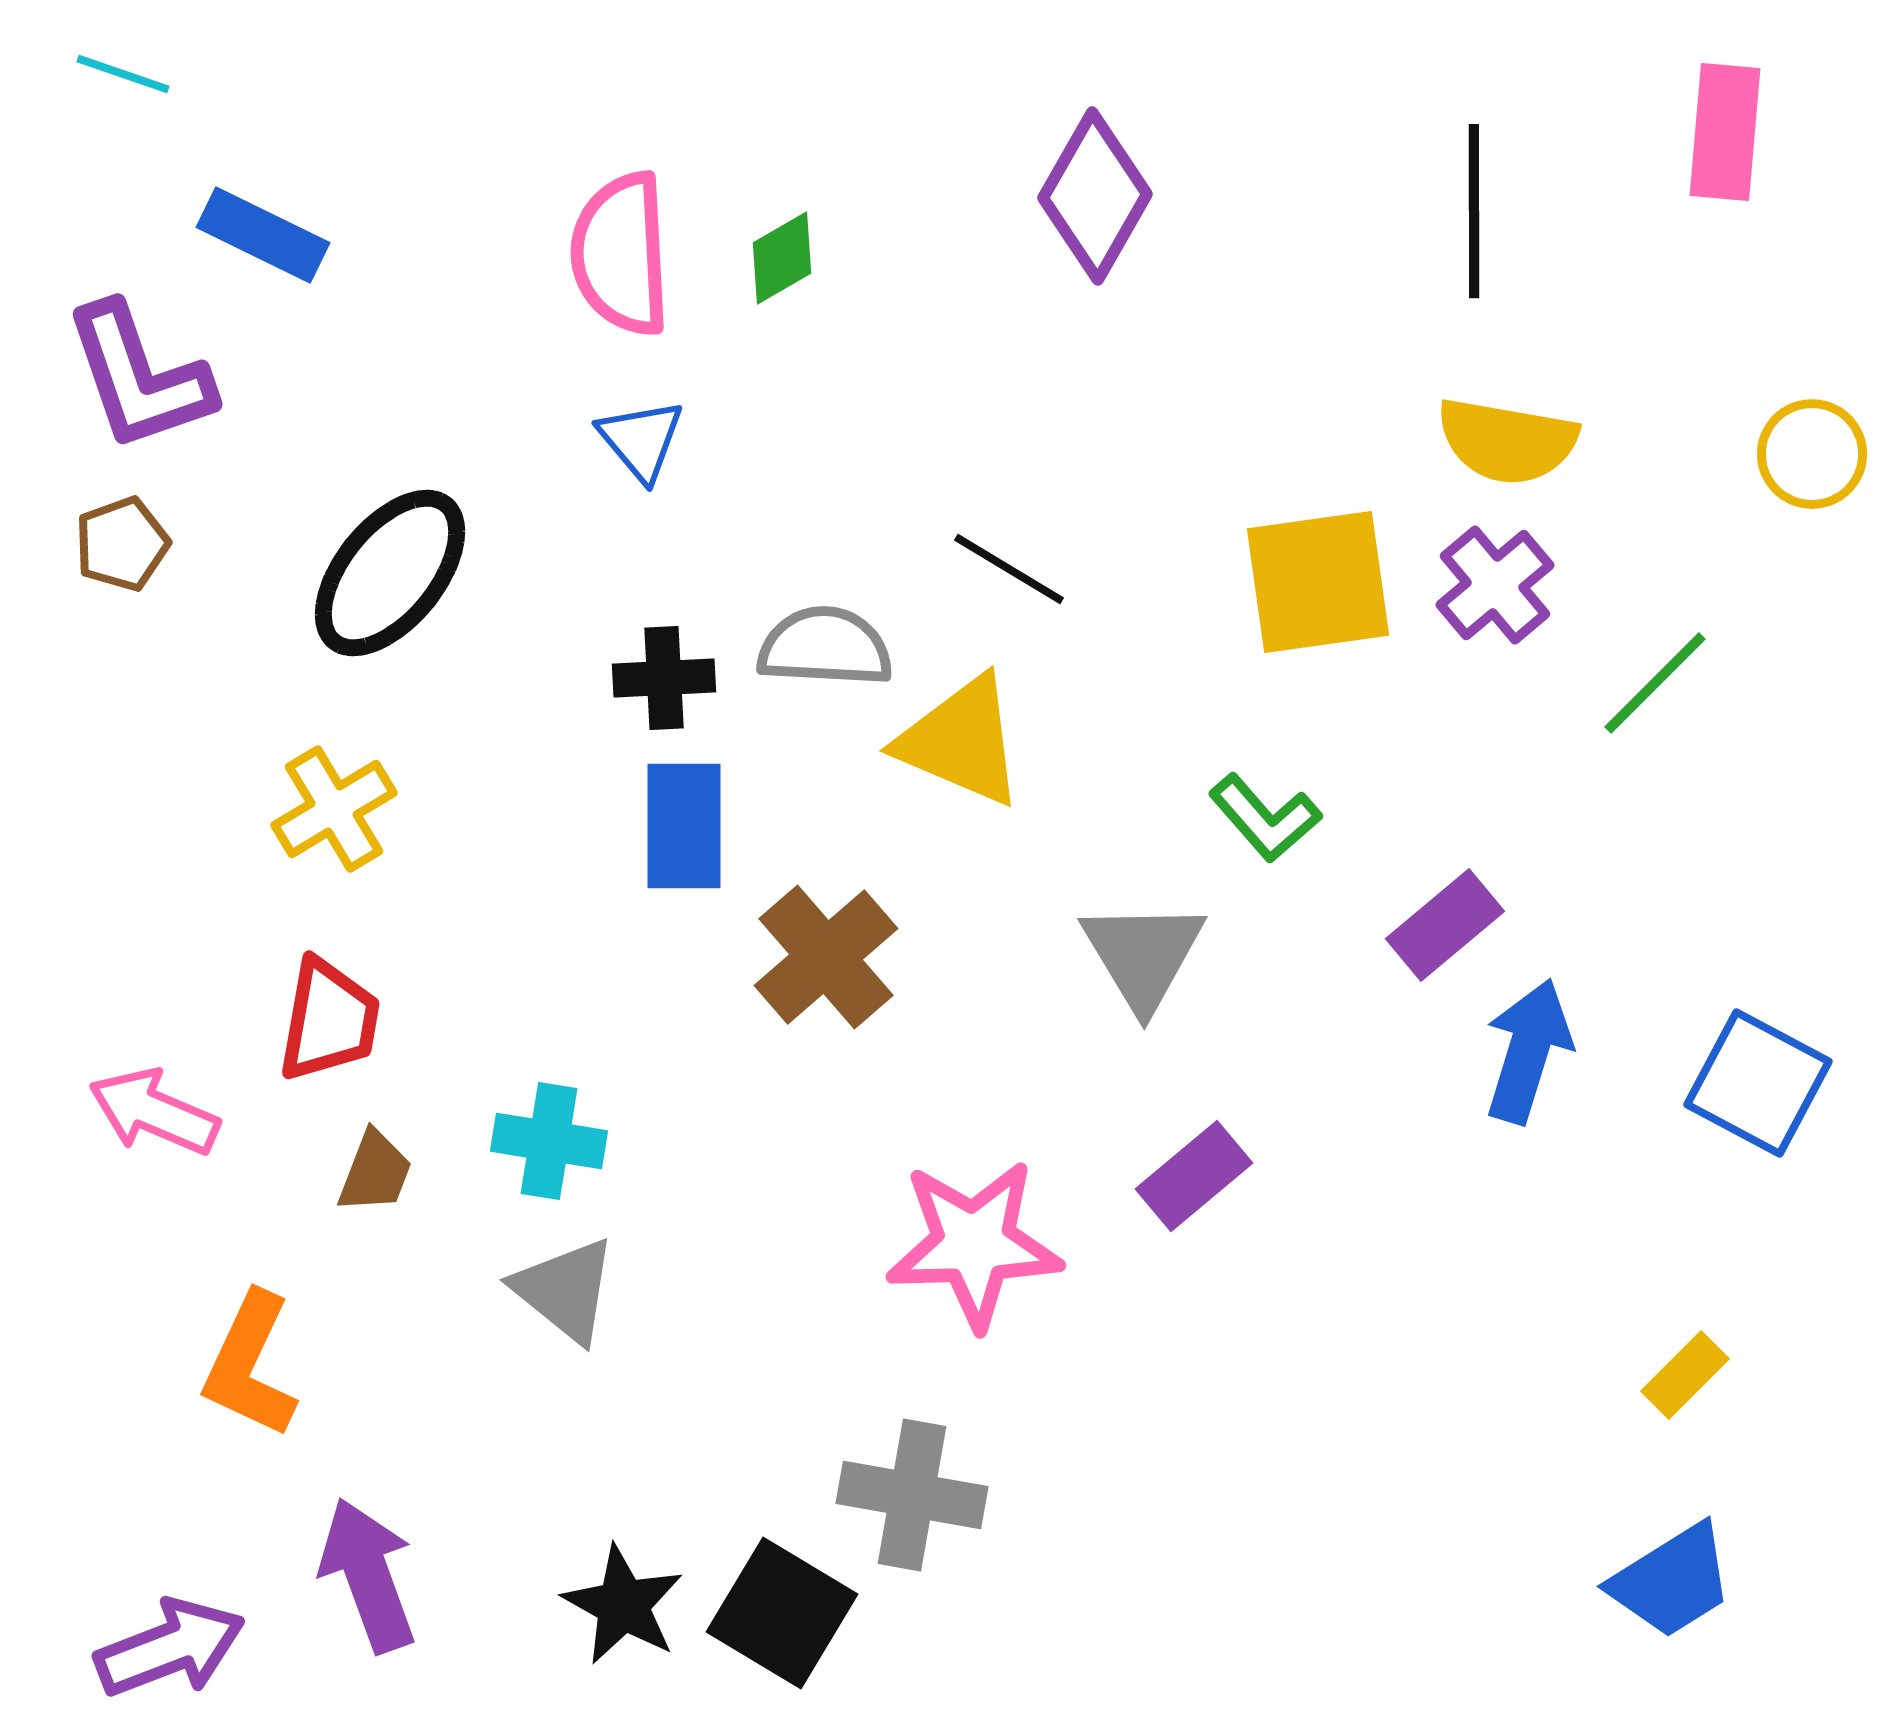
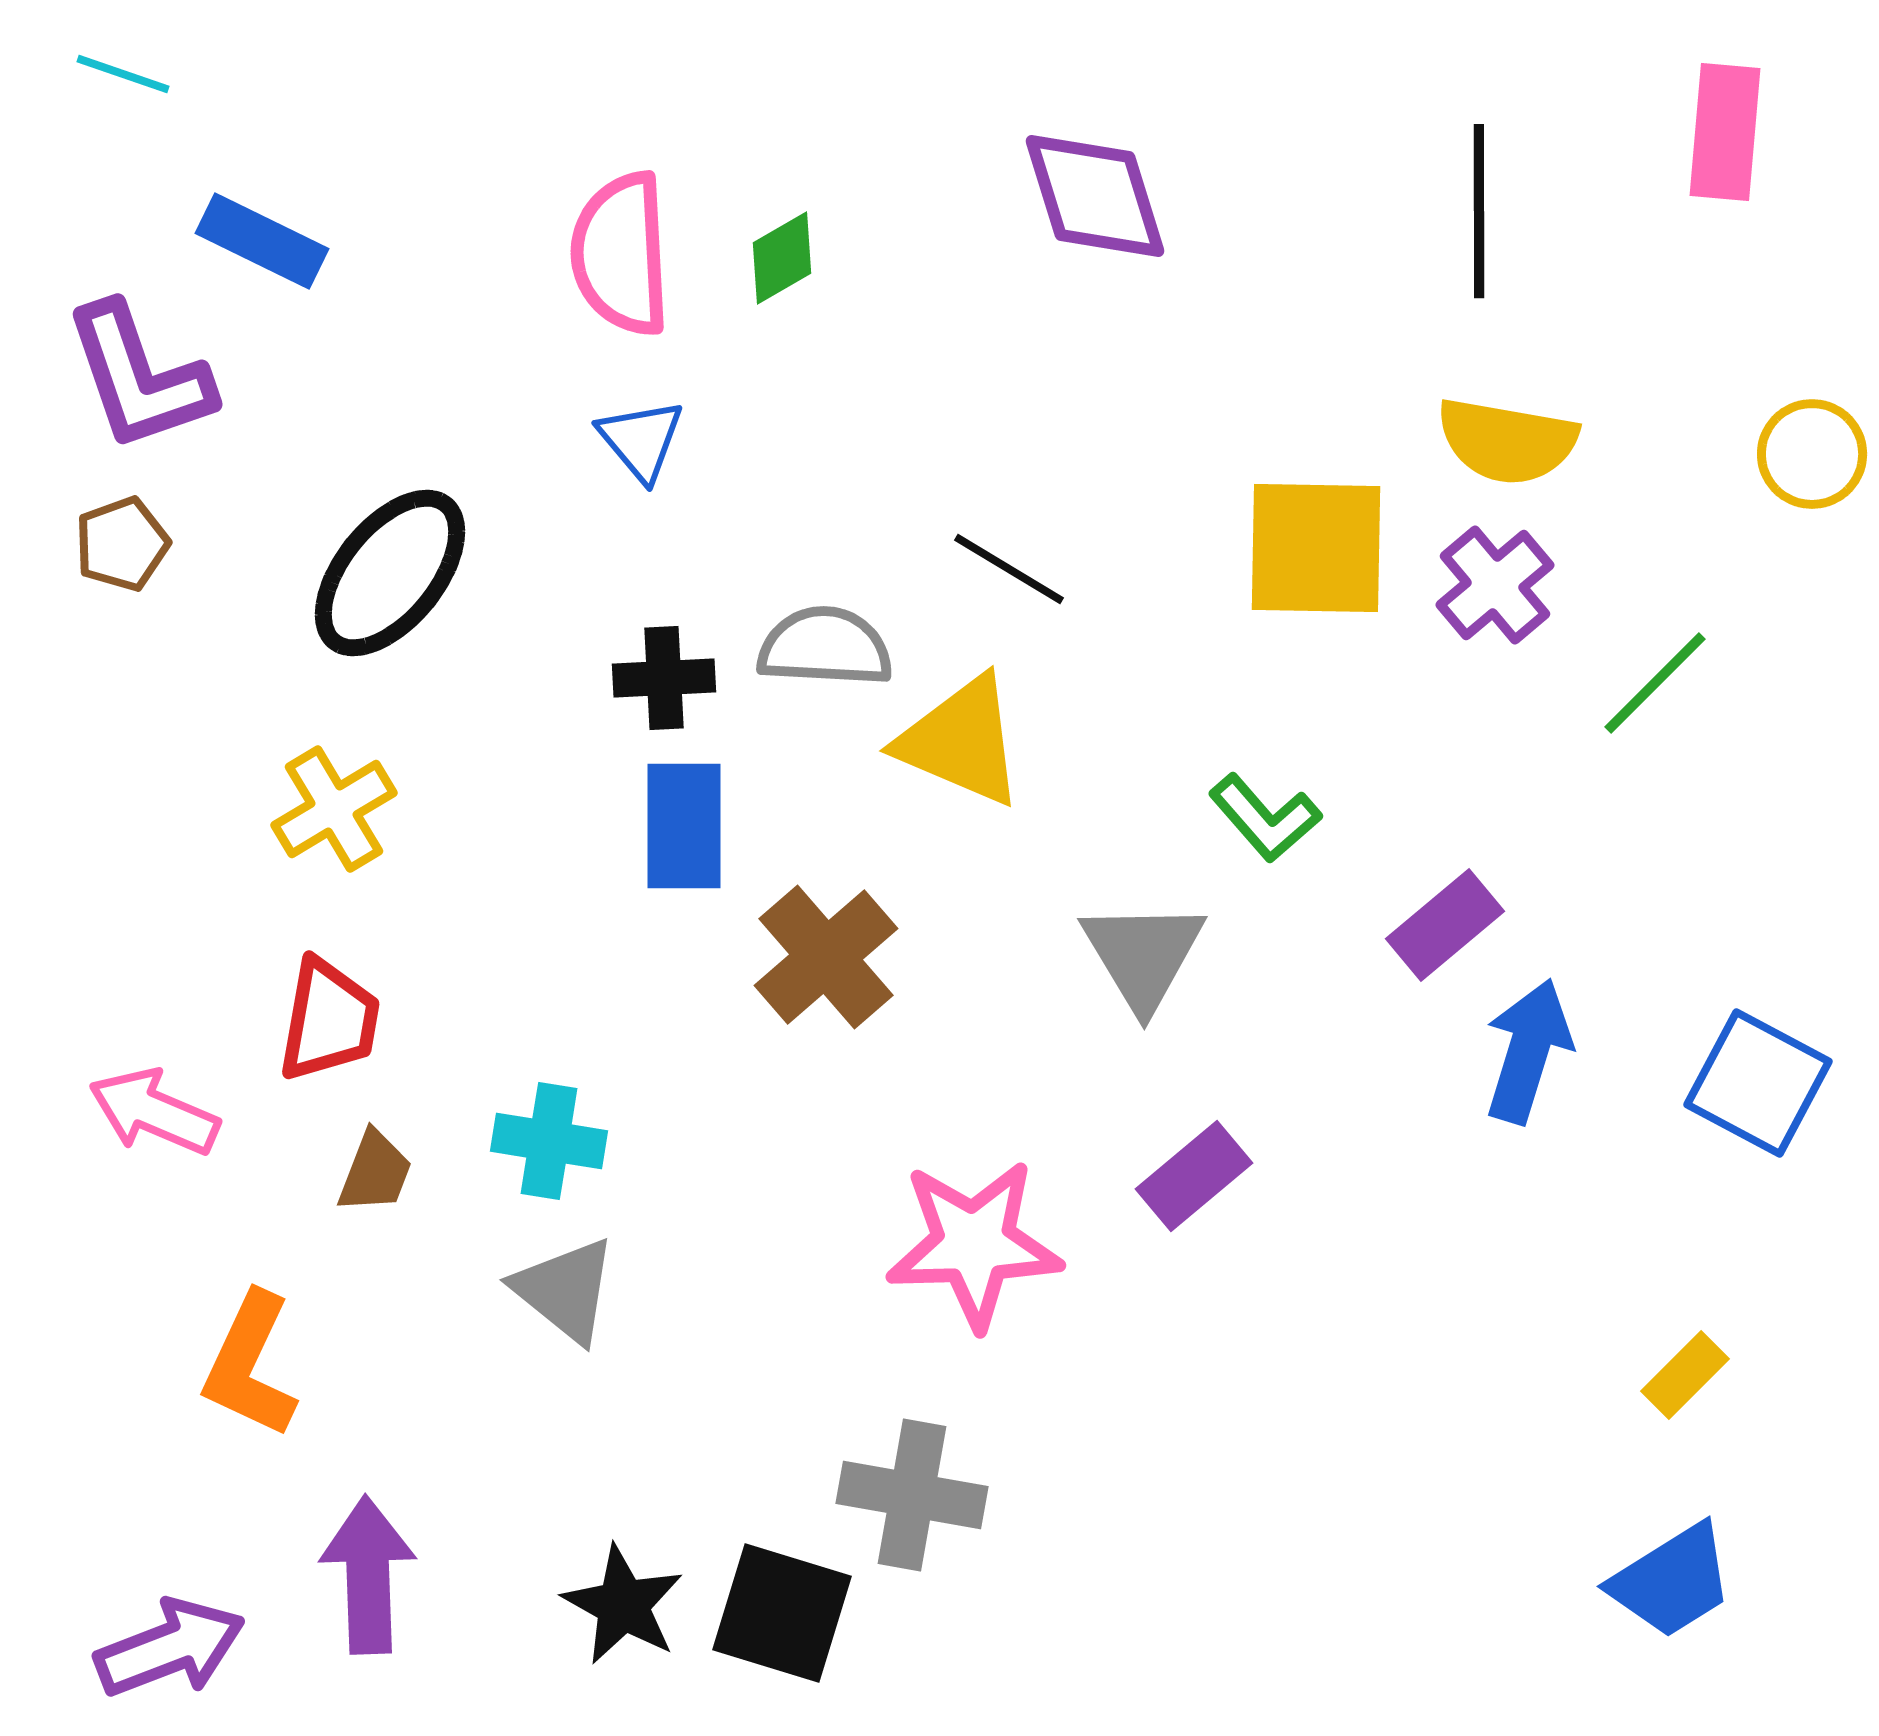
purple diamond at (1095, 196): rotated 47 degrees counterclockwise
black line at (1474, 211): moved 5 px right
blue rectangle at (263, 235): moved 1 px left, 6 px down
yellow square at (1318, 582): moved 2 px left, 34 px up; rotated 9 degrees clockwise
purple arrow at (368, 1575): rotated 18 degrees clockwise
black square at (782, 1613): rotated 14 degrees counterclockwise
